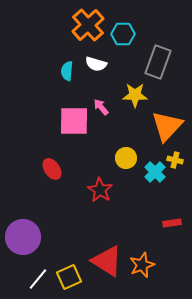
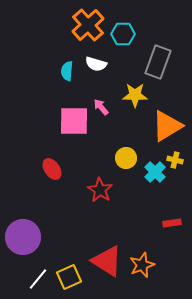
orange triangle: rotated 16 degrees clockwise
